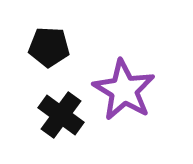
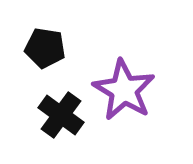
black pentagon: moved 4 px left, 1 px down; rotated 6 degrees clockwise
